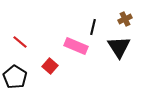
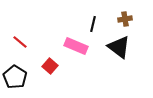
brown cross: rotated 16 degrees clockwise
black line: moved 3 px up
black triangle: rotated 20 degrees counterclockwise
